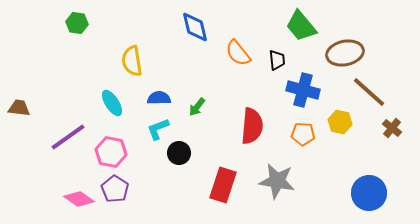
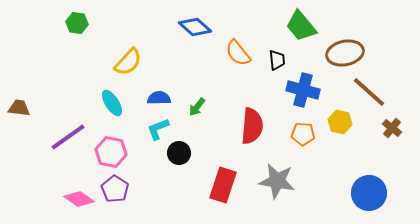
blue diamond: rotated 36 degrees counterclockwise
yellow semicircle: moved 4 px left, 1 px down; rotated 128 degrees counterclockwise
